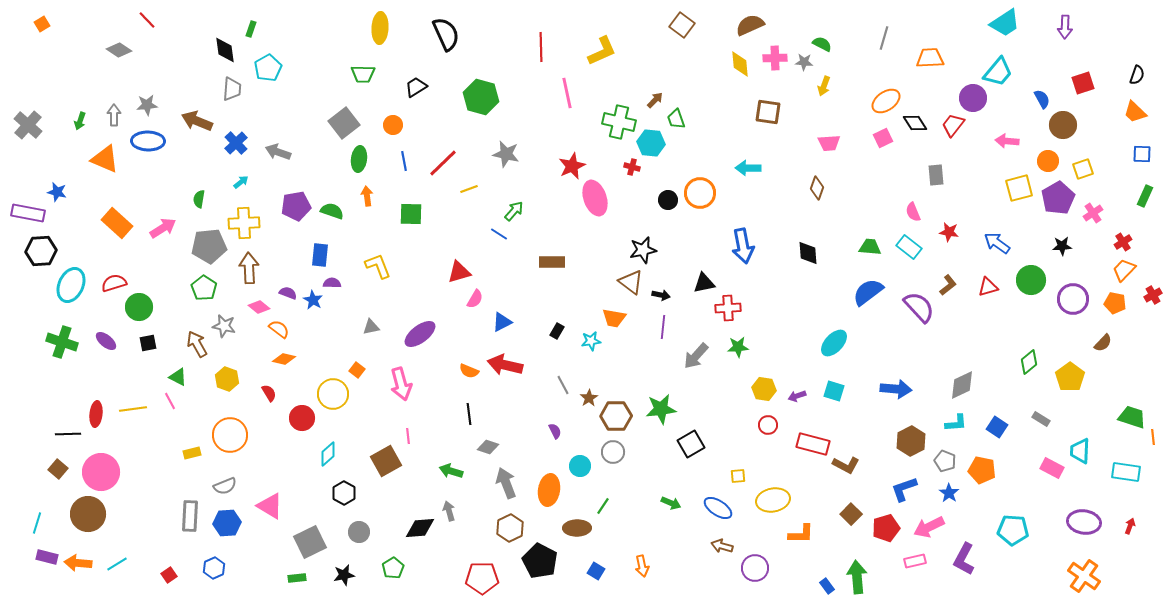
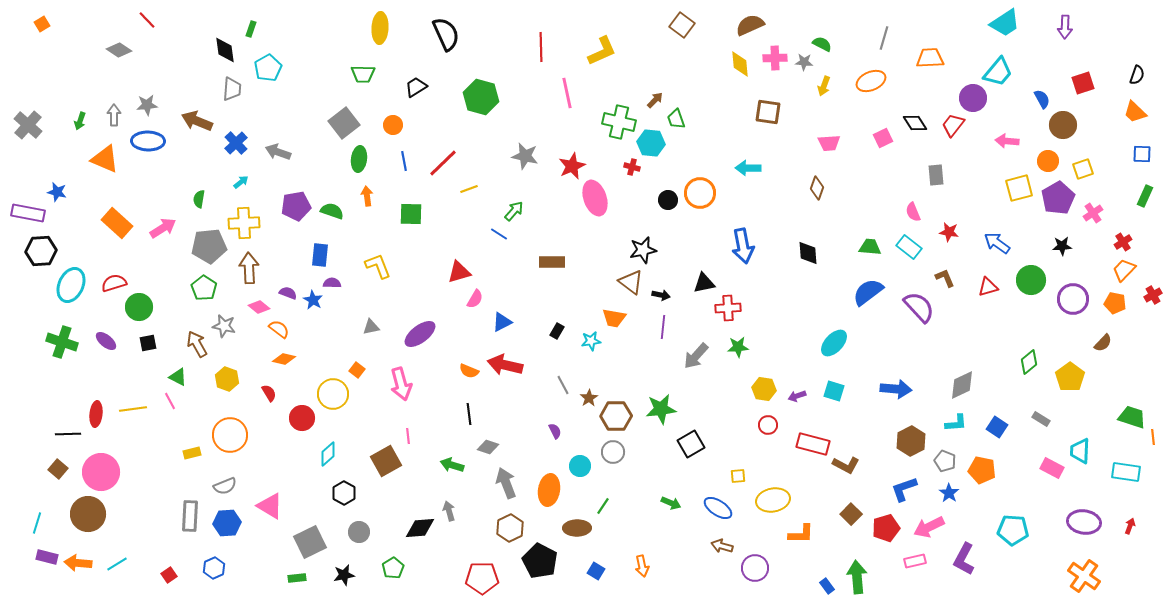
orange ellipse at (886, 101): moved 15 px left, 20 px up; rotated 12 degrees clockwise
gray star at (506, 154): moved 19 px right, 2 px down
brown L-shape at (948, 285): moved 3 px left, 7 px up; rotated 75 degrees counterclockwise
green arrow at (451, 471): moved 1 px right, 6 px up
